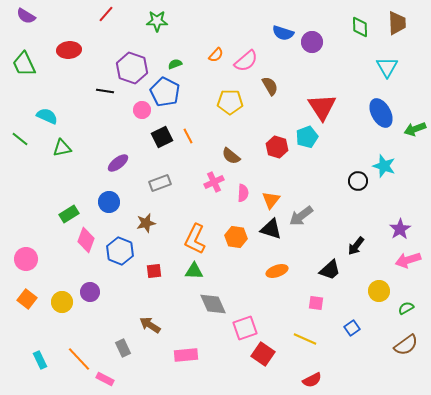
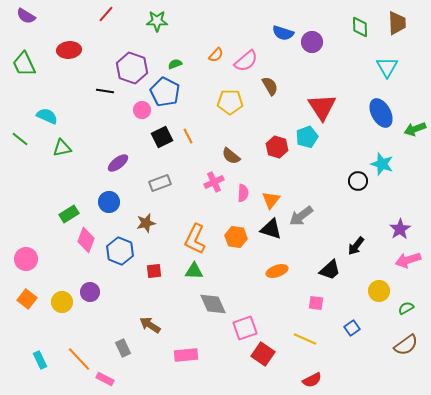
cyan star at (384, 166): moved 2 px left, 2 px up
